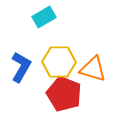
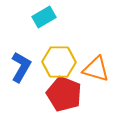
orange triangle: moved 3 px right
